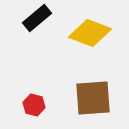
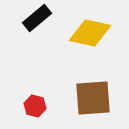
yellow diamond: rotated 9 degrees counterclockwise
red hexagon: moved 1 px right, 1 px down
